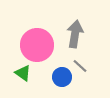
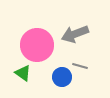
gray arrow: rotated 120 degrees counterclockwise
gray line: rotated 28 degrees counterclockwise
